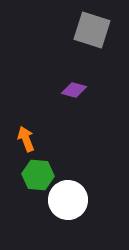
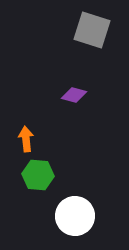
purple diamond: moved 5 px down
orange arrow: rotated 15 degrees clockwise
white circle: moved 7 px right, 16 px down
